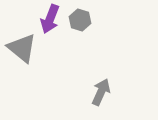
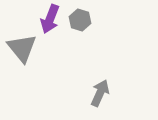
gray triangle: rotated 12 degrees clockwise
gray arrow: moved 1 px left, 1 px down
